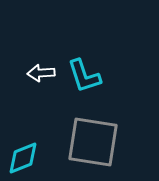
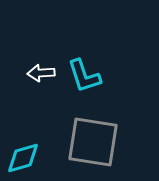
cyan diamond: rotated 6 degrees clockwise
